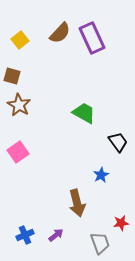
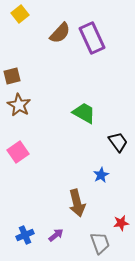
yellow square: moved 26 px up
brown square: rotated 30 degrees counterclockwise
